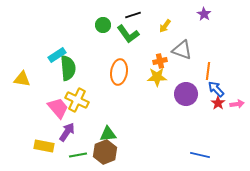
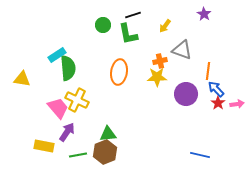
green L-shape: rotated 25 degrees clockwise
